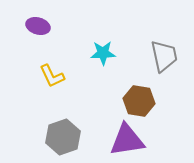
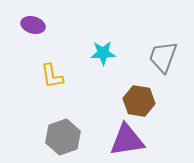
purple ellipse: moved 5 px left, 1 px up
gray trapezoid: moved 1 px left, 1 px down; rotated 148 degrees counterclockwise
yellow L-shape: rotated 16 degrees clockwise
